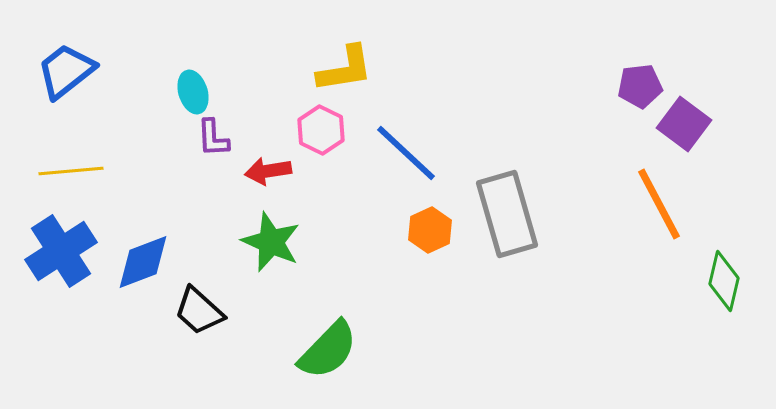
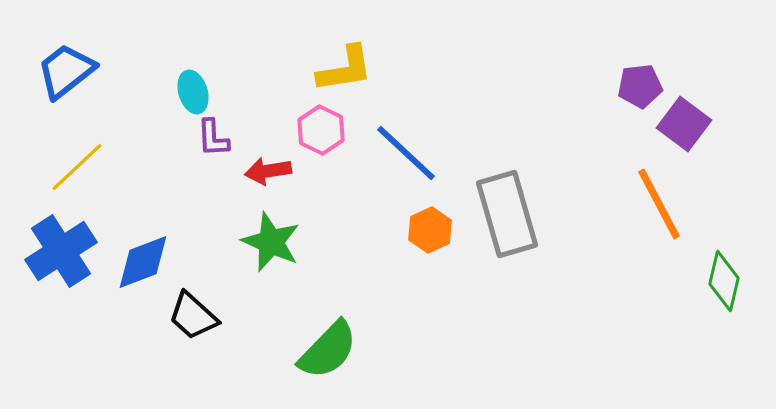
yellow line: moved 6 px right, 4 px up; rotated 38 degrees counterclockwise
black trapezoid: moved 6 px left, 5 px down
